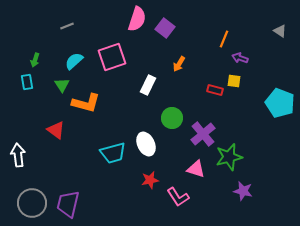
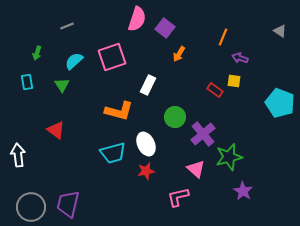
orange line: moved 1 px left, 2 px up
green arrow: moved 2 px right, 7 px up
orange arrow: moved 10 px up
red rectangle: rotated 21 degrees clockwise
orange L-shape: moved 33 px right, 8 px down
green circle: moved 3 px right, 1 px up
pink triangle: rotated 24 degrees clockwise
red star: moved 4 px left, 9 px up
purple star: rotated 18 degrees clockwise
pink L-shape: rotated 110 degrees clockwise
gray circle: moved 1 px left, 4 px down
